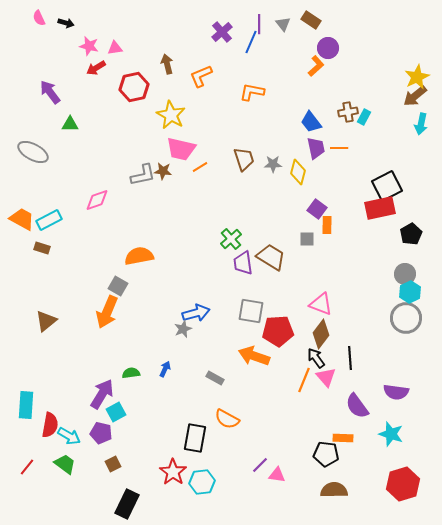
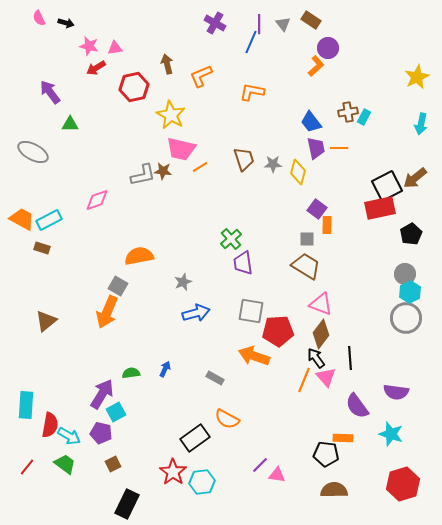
purple cross at (222, 32): moved 7 px left, 9 px up; rotated 20 degrees counterclockwise
brown arrow at (415, 96): moved 82 px down
brown trapezoid at (271, 257): moved 35 px right, 9 px down
gray star at (183, 329): moved 47 px up
black rectangle at (195, 438): rotated 44 degrees clockwise
